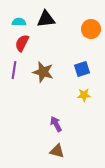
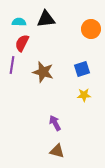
purple line: moved 2 px left, 5 px up
purple arrow: moved 1 px left, 1 px up
